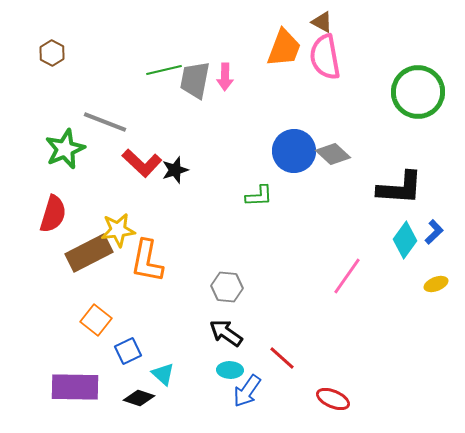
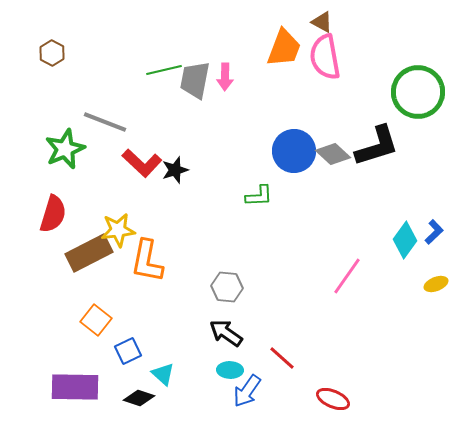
black L-shape: moved 23 px left, 42 px up; rotated 21 degrees counterclockwise
